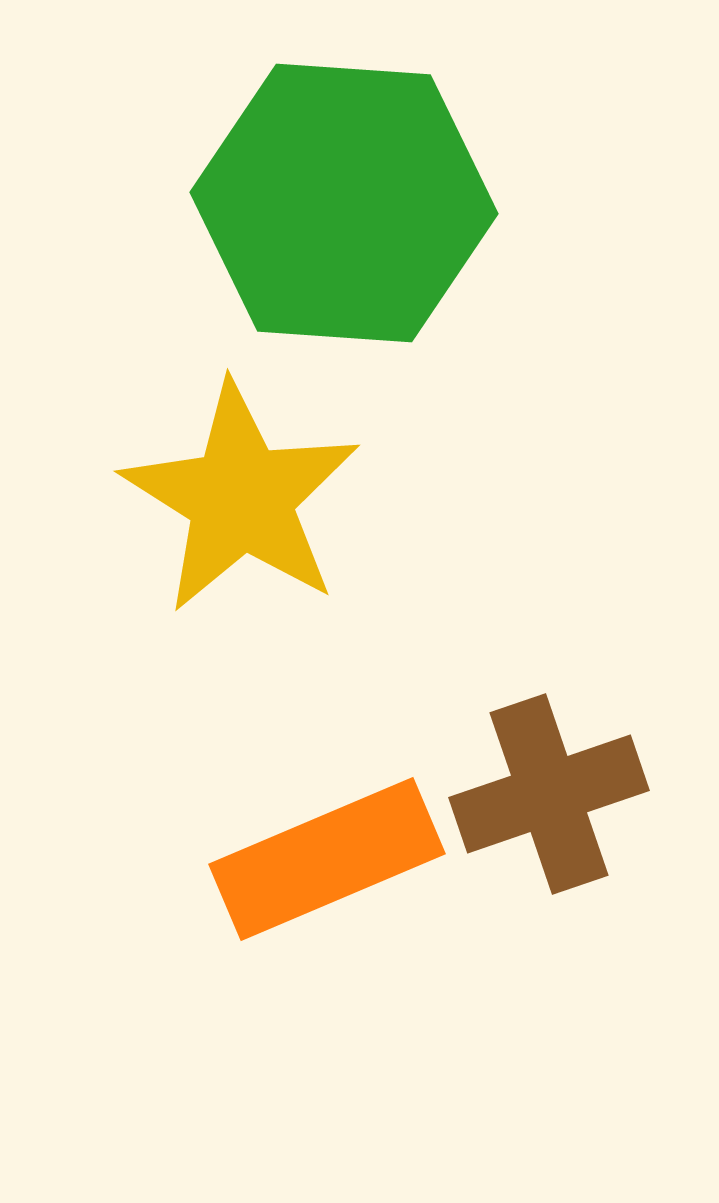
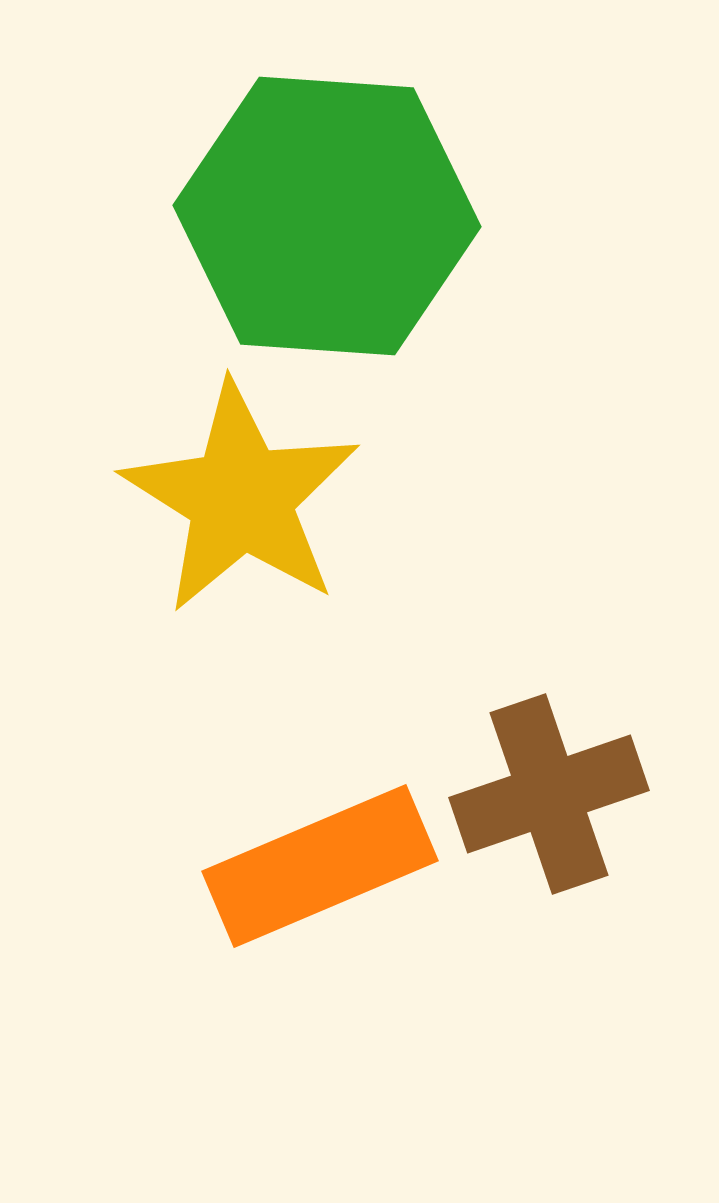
green hexagon: moved 17 px left, 13 px down
orange rectangle: moved 7 px left, 7 px down
